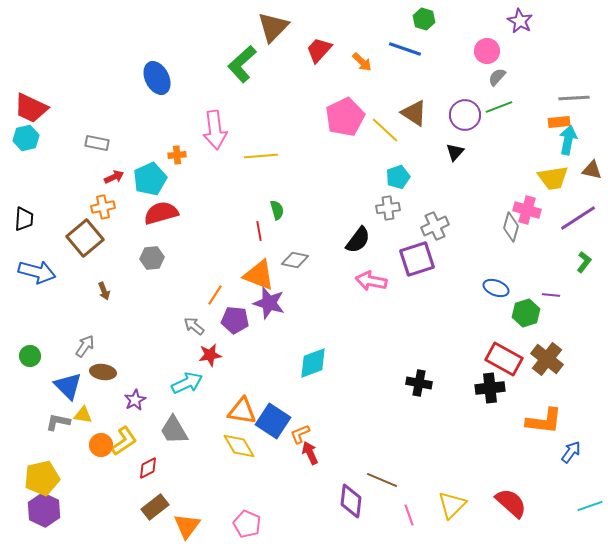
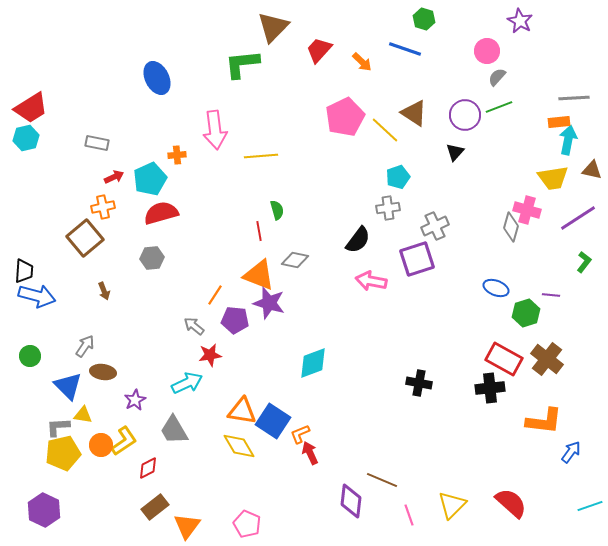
green L-shape at (242, 64): rotated 36 degrees clockwise
red trapezoid at (31, 108): rotated 57 degrees counterclockwise
black trapezoid at (24, 219): moved 52 px down
blue arrow at (37, 272): moved 24 px down
gray L-shape at (58, 422): moved 5 px down; rotated 15 degrees counterclockwise
yellow pentagon at (42, 478): moved 21 px right, 25 px up
